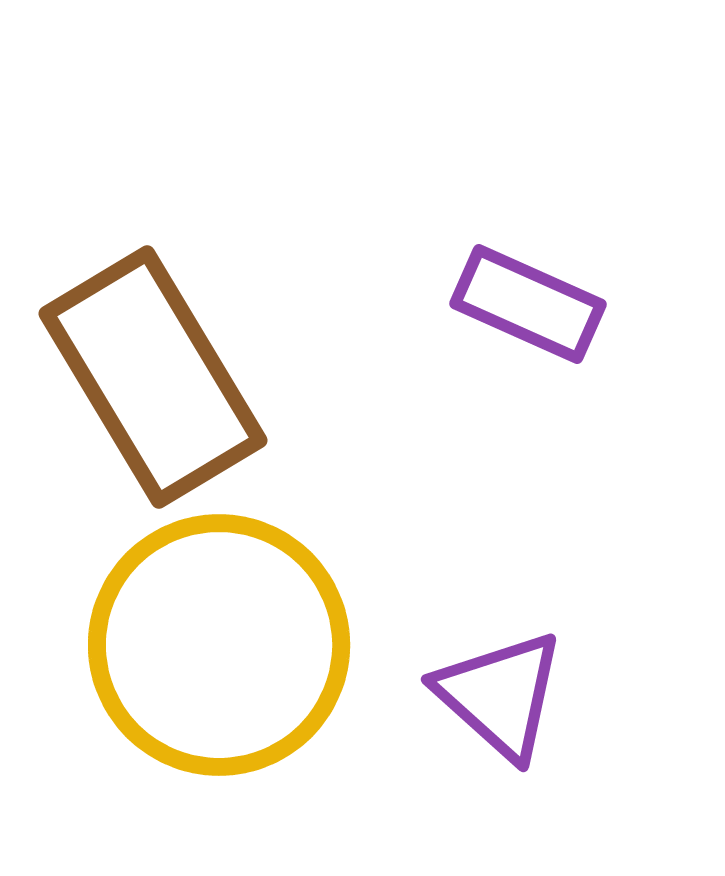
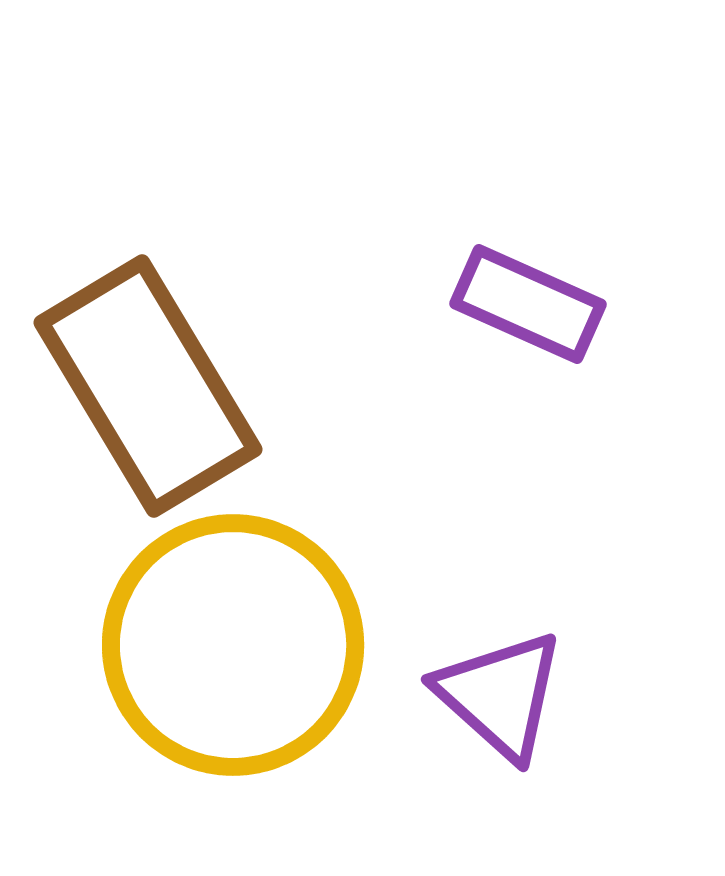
brown rectangle: moved 5 px left, 9 px down
yellow circle: moved 14 px right
